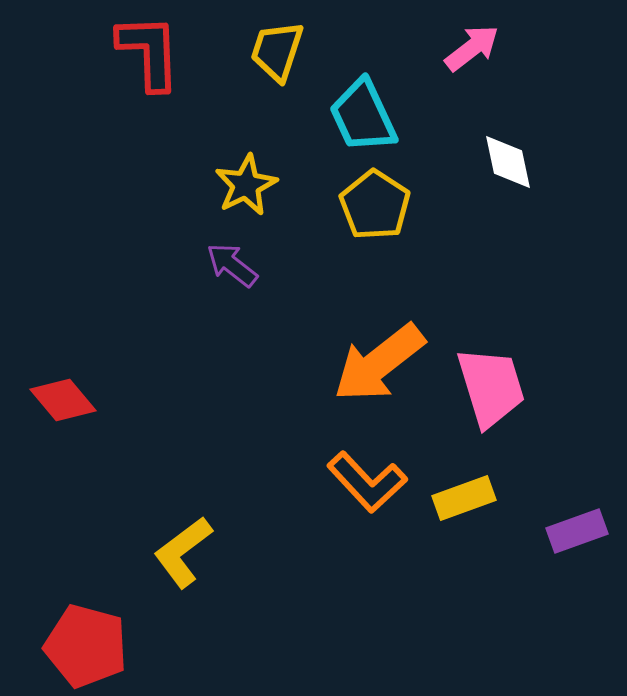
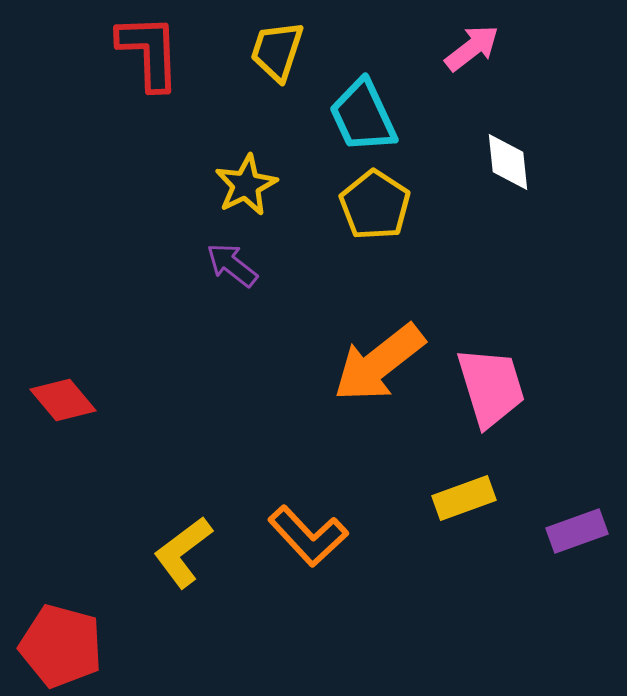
white diamond: rotated 6 degrees clockwise
orange L-shape: moved 59 px left, 54 px down
red pentagon: moved 25 px left
